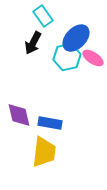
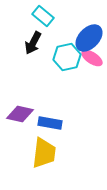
cyan rectangle: rotated 15 degrees counterclockwise
blue ellipse: moved 13 px right
pink ellipse: moved 1 px left
purple diamond: moved 1 px right, 1 px up; rotated 64 degrees counterclockwise
yellow trapezoid: moved 1 px down
